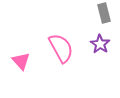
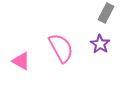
gray rectangle: moved 2 px right; rotated 42 degrees clockwise
pink triangle: rotated 18 degrees counterclockwise
